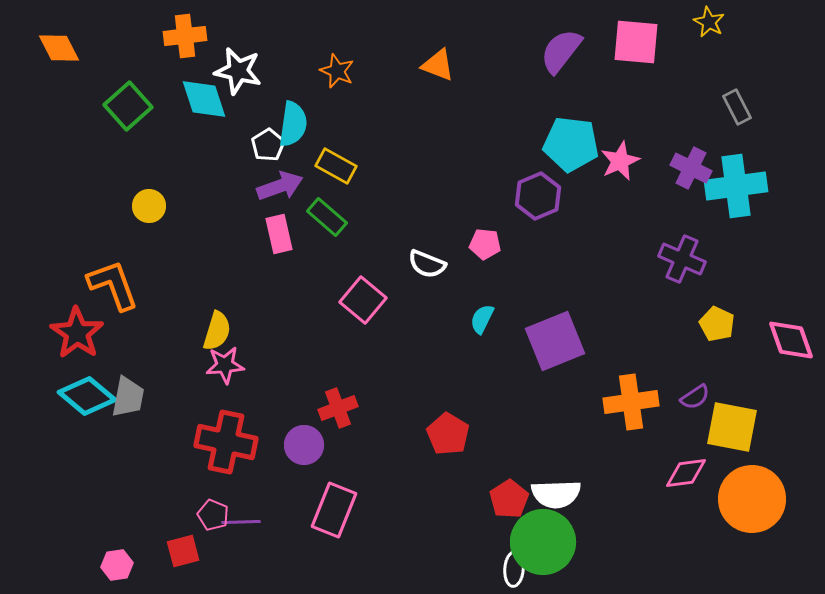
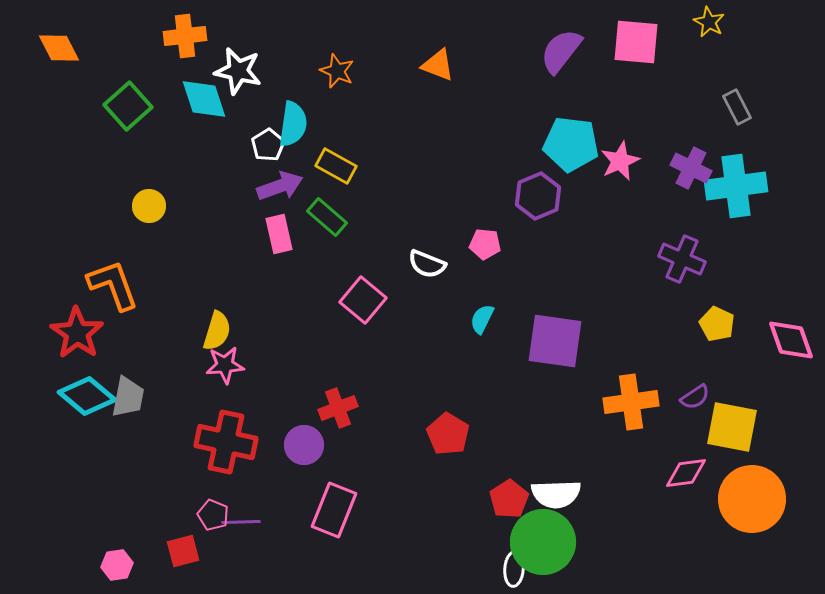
purple square at (555, 341): rotated 30 degrees clockwise
